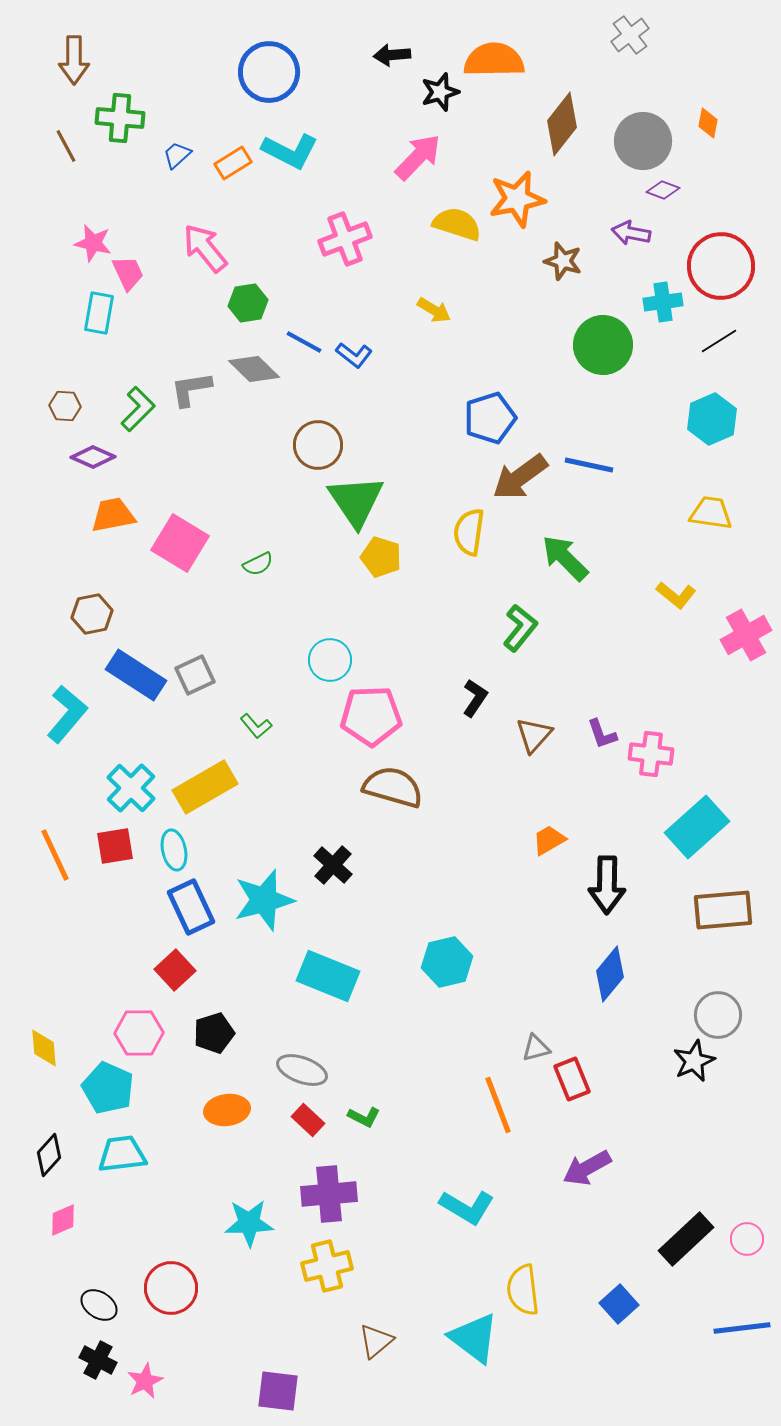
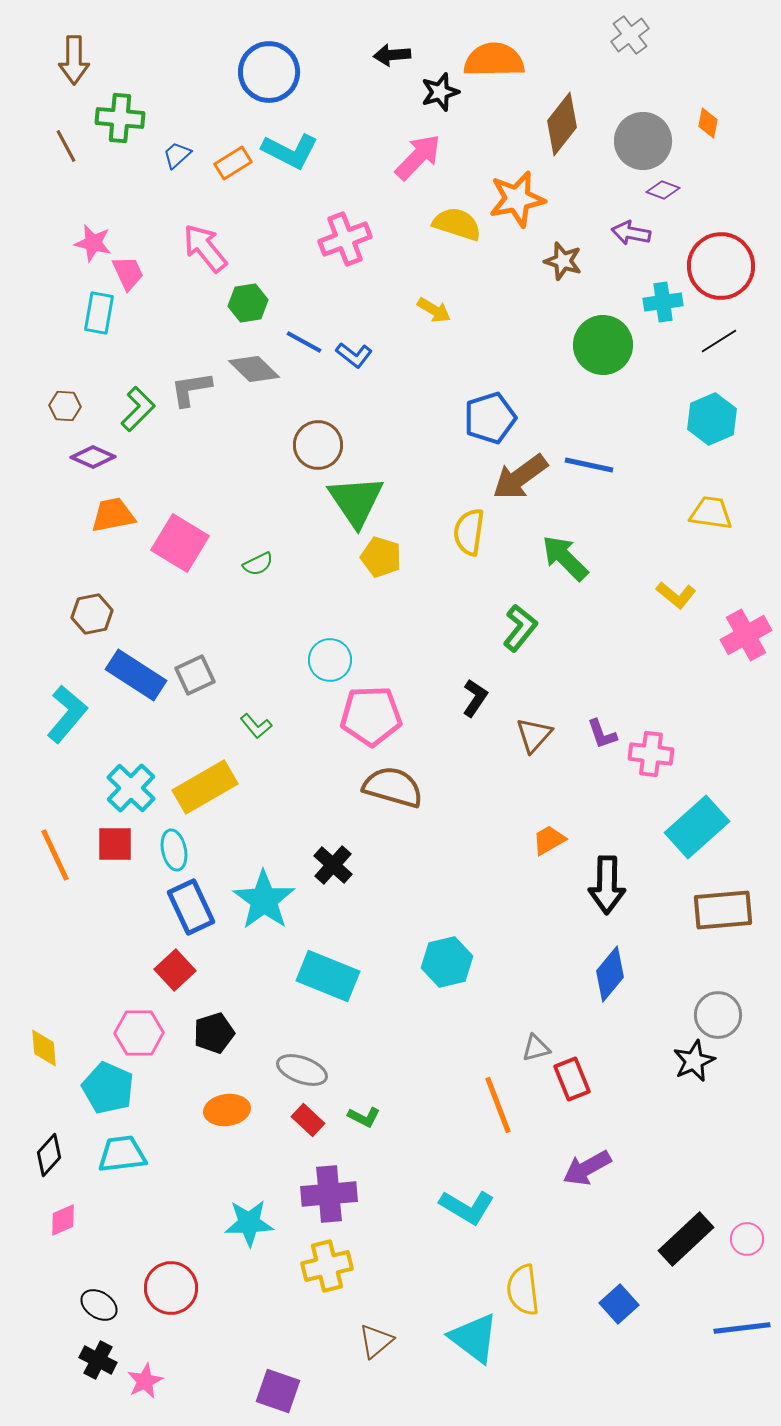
red square at (115, 846): moved 2 px up; rotated 9 degrees clockwise
cyan star at (264, 900): rotated 22 degrees counterclockwise
purple square at (278, 1391): rotated 12 degrees clockwise
